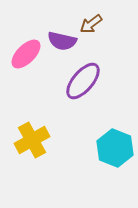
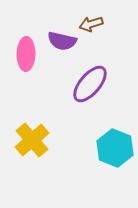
brown arrow: rotated 20 degrees clockwise
pink ellipse: rotated 44 degrees counterclockwise
purple ellipse: moved 7 px right, 3 px down
yellow cross: rotated 12 degrees counterclockwise
